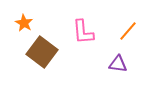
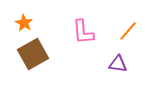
brown square: moved 9 px left, 2 px down; rotated 24 degrees clockwise
